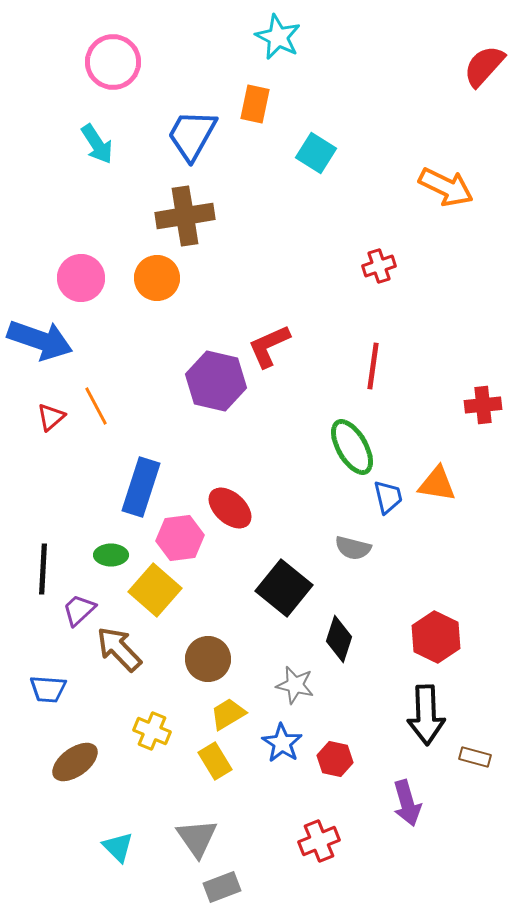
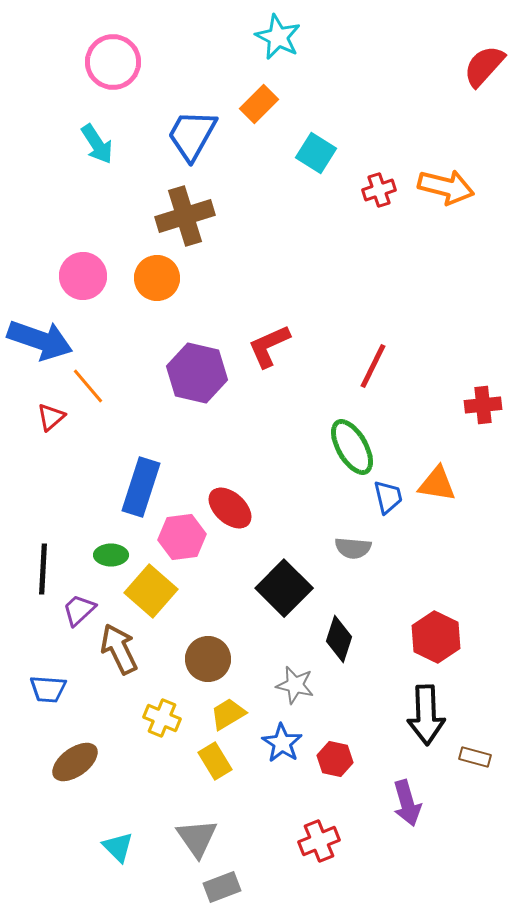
orange rectangle at (255, 104): moved 4 px right; rotated 33 degrees clockwise
orange arrow at (446, 187): rotated 12 degrees counterclockwise
brown cross at (185, 216): rotated 8 degrees counterclockwise
red cross at (379, 266): moved 76 px up
pink circle at (81, 278): moved 2 px right, 2 px up
red line at (373, 366): rotated 18 degrees clockwise
purple hexagon at (216, 381): moved 19 px left, 8 px up
orange line at (96, 406): moved 8 px left, 20 px up; rotated 12 degrees counterclockwise
pink hexagon at (180, 538): moved 2 px right, 1 px up
gray semicircle at (353, 548): rotated 9 degrees counterclockwise
black square at (284, 588): rotated 6 degrees clockwise
yellow square at (155, 590): moved 4 px left, 1 px down
brown arrow at (119, 649): rotated 18 degrees clockwise
yellow cross at (152, 731): moved 10 px right, 13 px up
